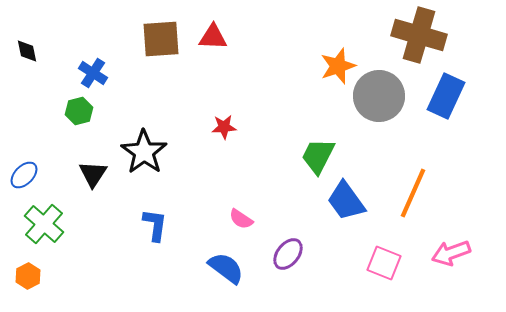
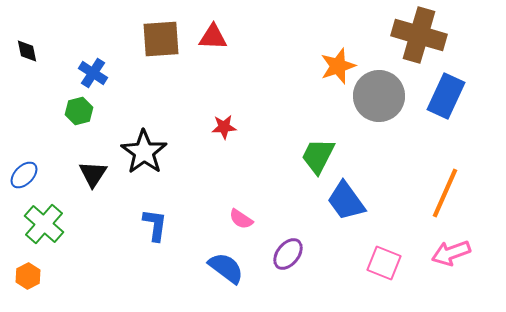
orange line: moved 32 px right
